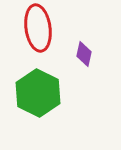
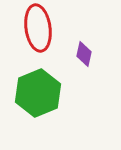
green hexagon: rotated 12 degrees clockwise
